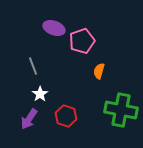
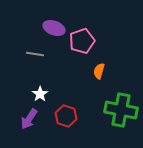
gray line: moved 2 px right, 12 px up; rotated 60 degrees counterclockwise
